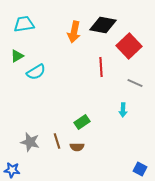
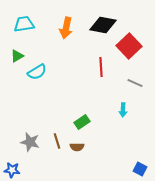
orange arrow: moved 8 px left, 4 px up
cyan semicircle: moved 1 px right
